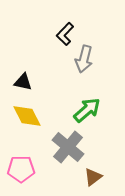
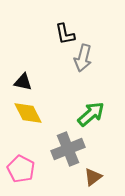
black L-shape: rotated 55 degrees counterclockwise
gray arrow: moved 1 px left, 1 px up
green arrow: moved 4 px right, 4 px down
yellow diamond: moved 1 px right, 3 px up
gray cross: moved 2 px down; rotated 28 degrees clockwise
pink pentagon: rotated 28 degrees clockwise
